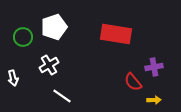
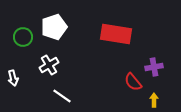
yellow arrow: rotated 88 degrees counterclockwise
